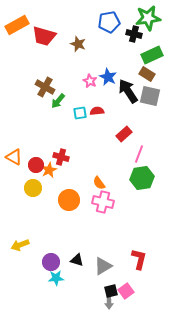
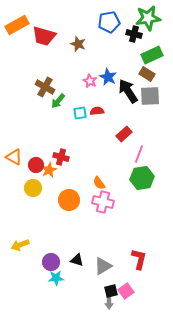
gray square: rotated 15 degrees counterclockwise
